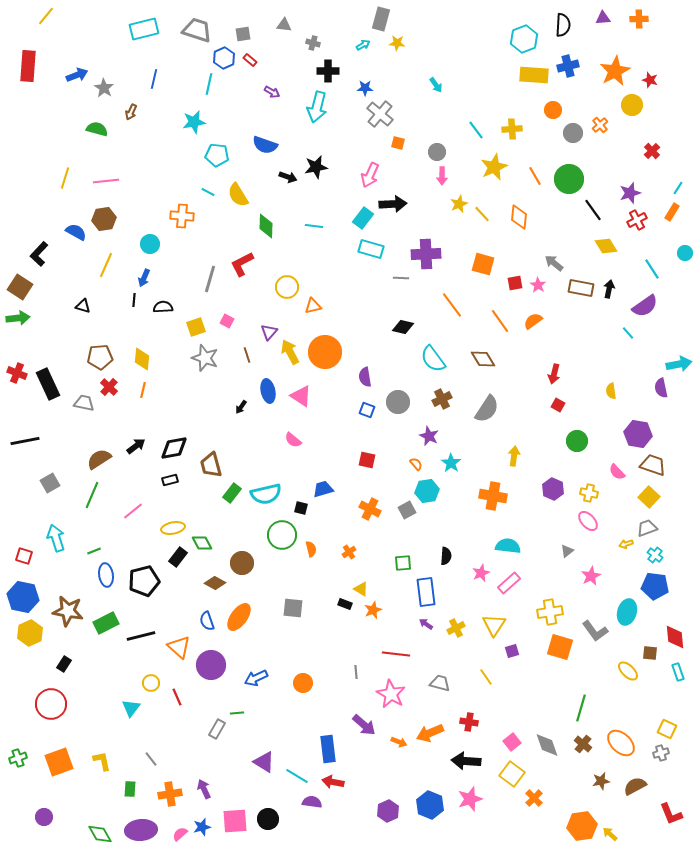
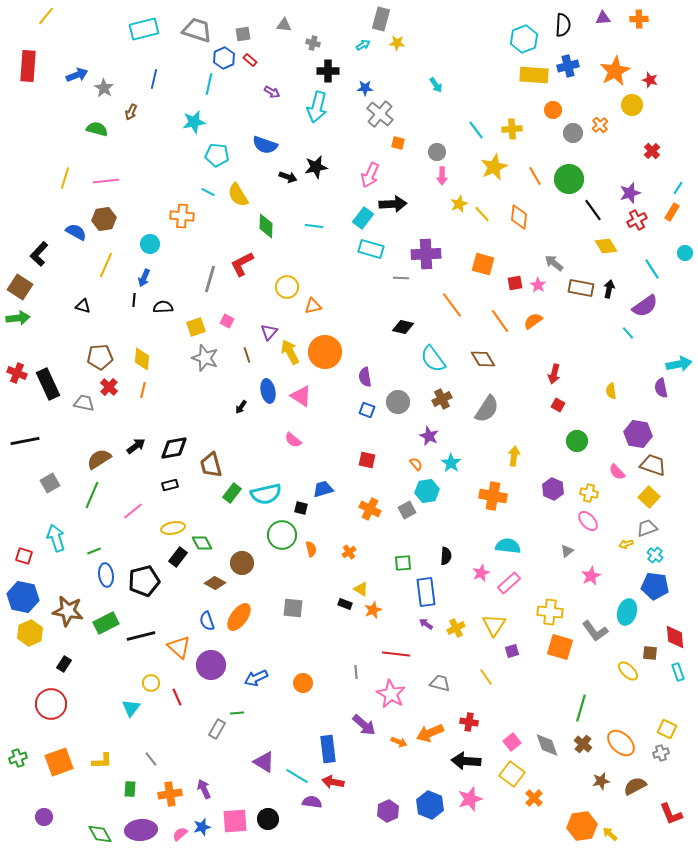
black rectangle at (170, 480): moved 5 px down
yellow cross at (550, 612): rotated 15 degrees clockwise
yellow L-shape at (102, 761): rotated 100 degrees clockwise
